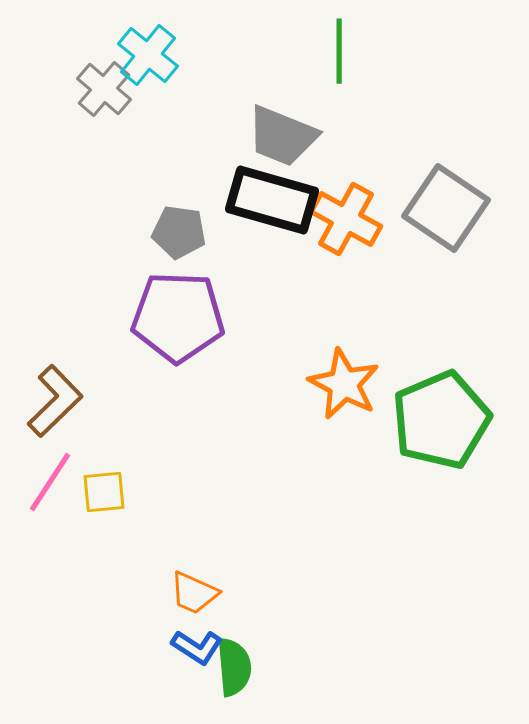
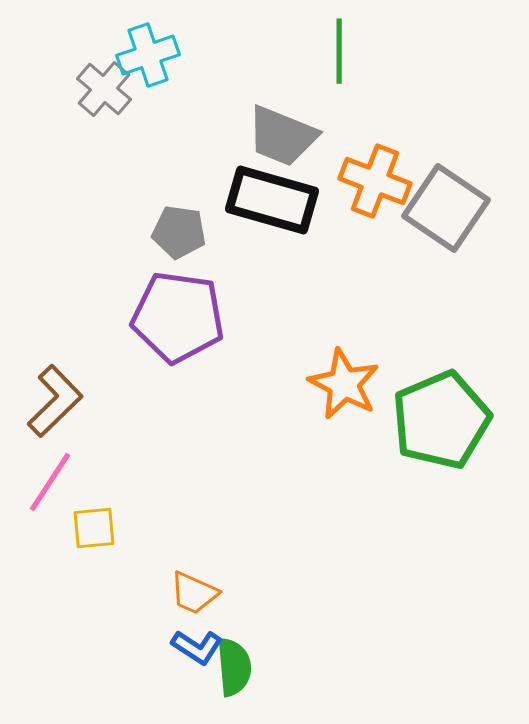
cyan cross: rotated 32 degrees clockwise
orange cross: moved 29 px right, 38 px up; rotated 8 degrees counterclockwise
purple pentagon: rotated 6 degrees clockwise
yellow square: moved 10 px left, 36 px down
